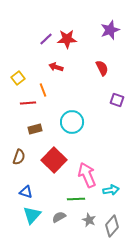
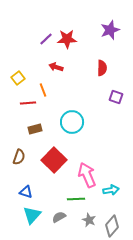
red semicircle: rotated 28 degrees clockwise
purple square: moved 1 px left, 3 px up
